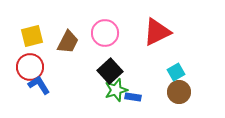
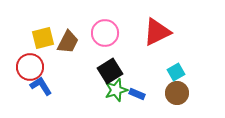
yellow square: moved 11 px right, 2 px down
black square: rotated 10 degrees clockwise
blue L-shape: moved 2 px right, 1 px down
brown circle: moved 2 px left, 1 px down
blue rectangle: moved 4 px right, 3 px up; rotated 14 degrees clockwise
